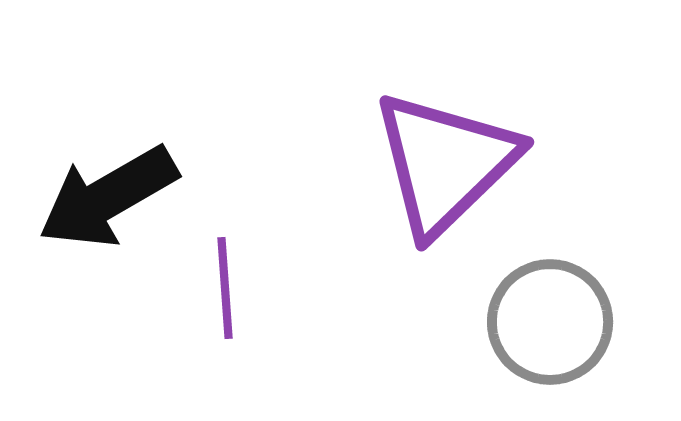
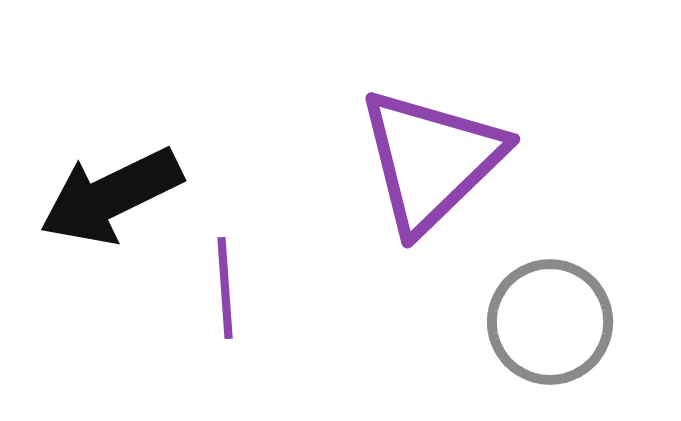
purple triangle: moved 14 px left, 3 px up
black arrow: moved 3 px right, 1 px up; rotated 4 degrees clockwise
